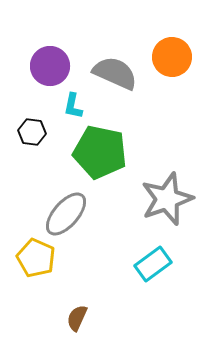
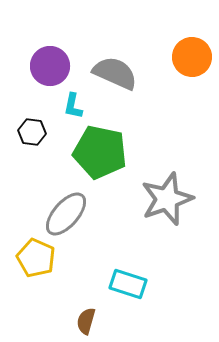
orange circle: moved 20 px right
cyan rectangle: moved 25 px left, 20 px down; rotated 54 degrees clockwise
brown semicircle: moved 9 px right, 3 px down; rotated 8 degrees counterclockwise
